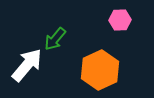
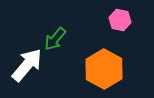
pink hexagon: rotated 15 degrees clockwise
orange hexagon: moved 4 px right, 1 px up; rotated 6 degrees counterclockwise
